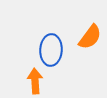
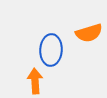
orange semicircle: moved 1 px left, 4 px up; rotated 36 degrees clockwise
